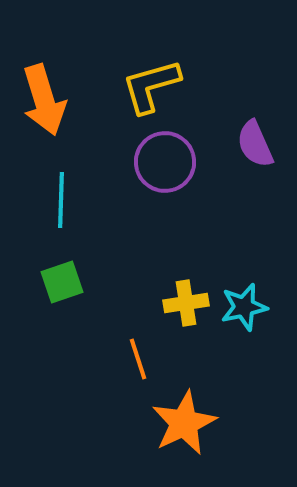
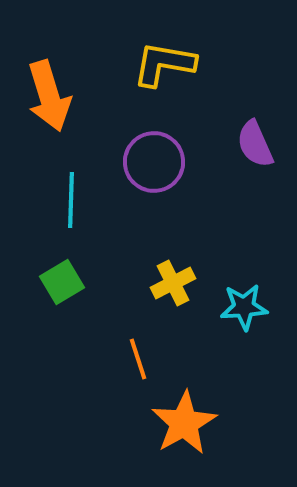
yellow L-shape: moved 13 px right, 22 px up; rotated 26 degrees clockwise
orange arrow: moved 5 px right, 4 px up
purple circle: moved 11 px left
cyan line: moved 10 px right
green square: rotated 12 degrees counterclockwise
yellow cross: moved 13 px left, 20 px up; rotated 18 degrees counterclockwise
cyan star: rotated 9 degrees clockwise
orange star: rotated 4 degrees counterclockwise
